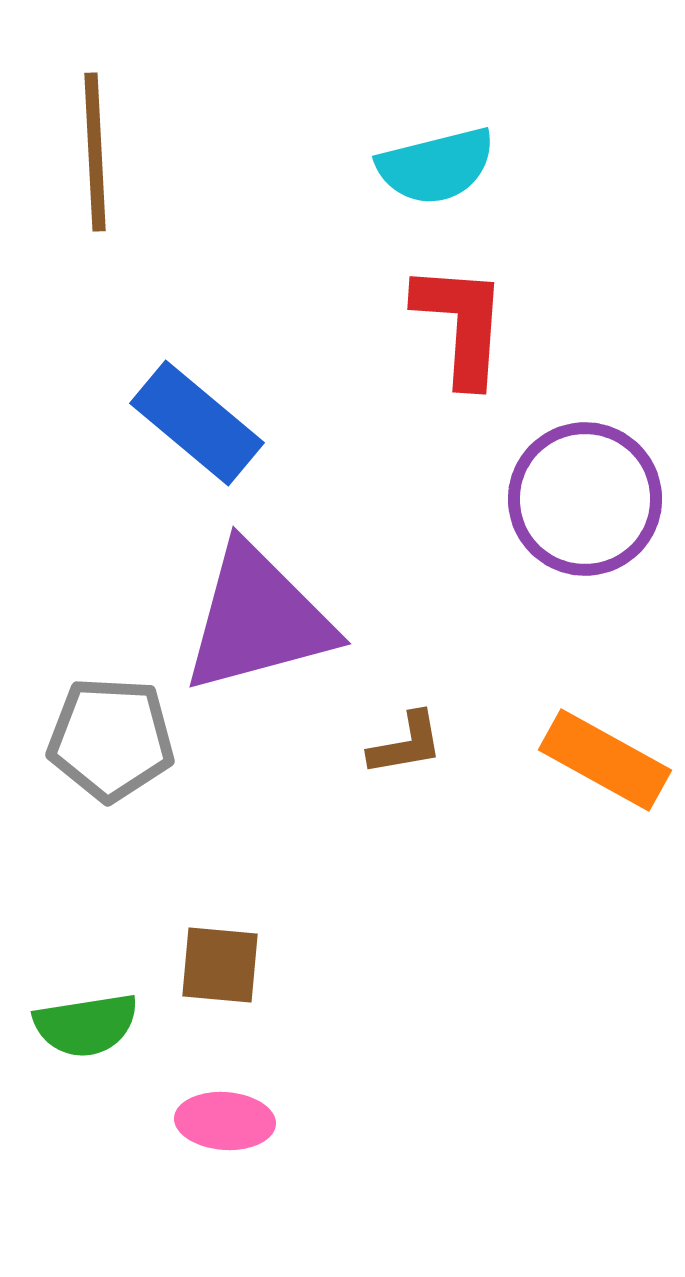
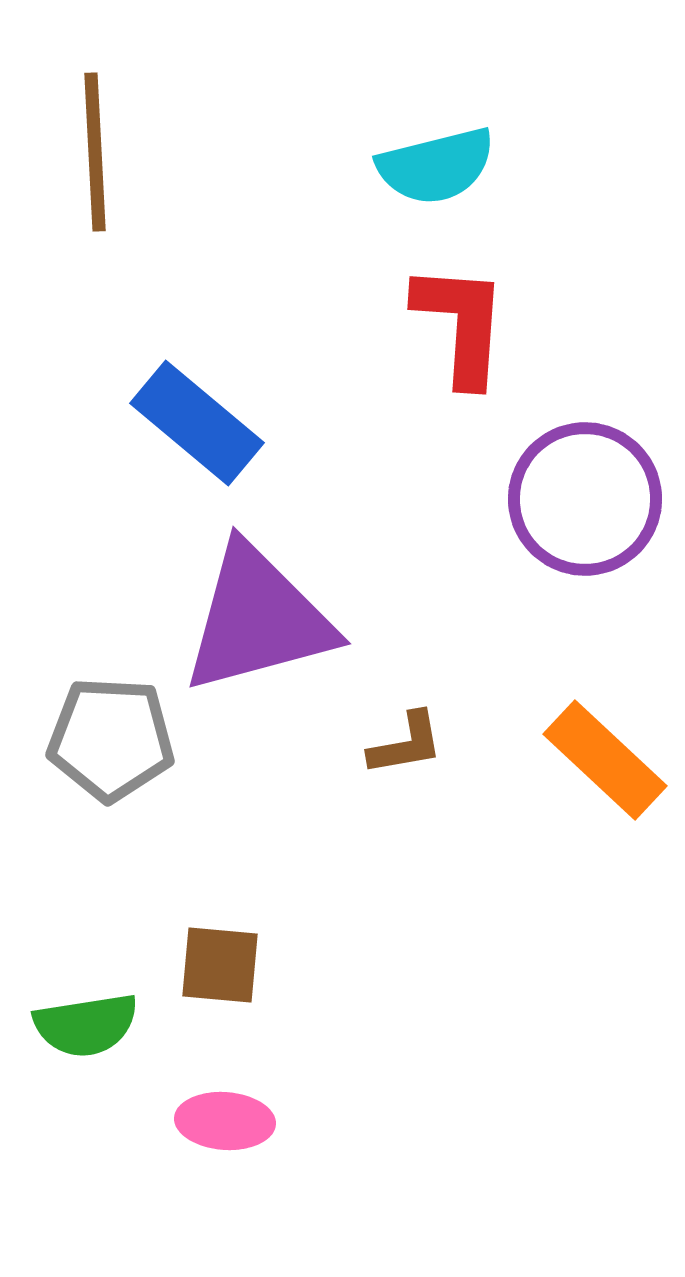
orange rectangle: rotated 14 degrees clockwise
